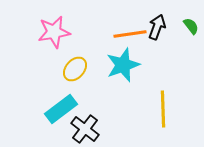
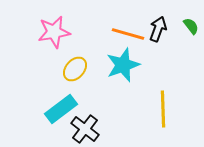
black arrow: moved 1 px right, 2 px down
orange line: moved 2 px left; rotated 24 degrees clockwise
